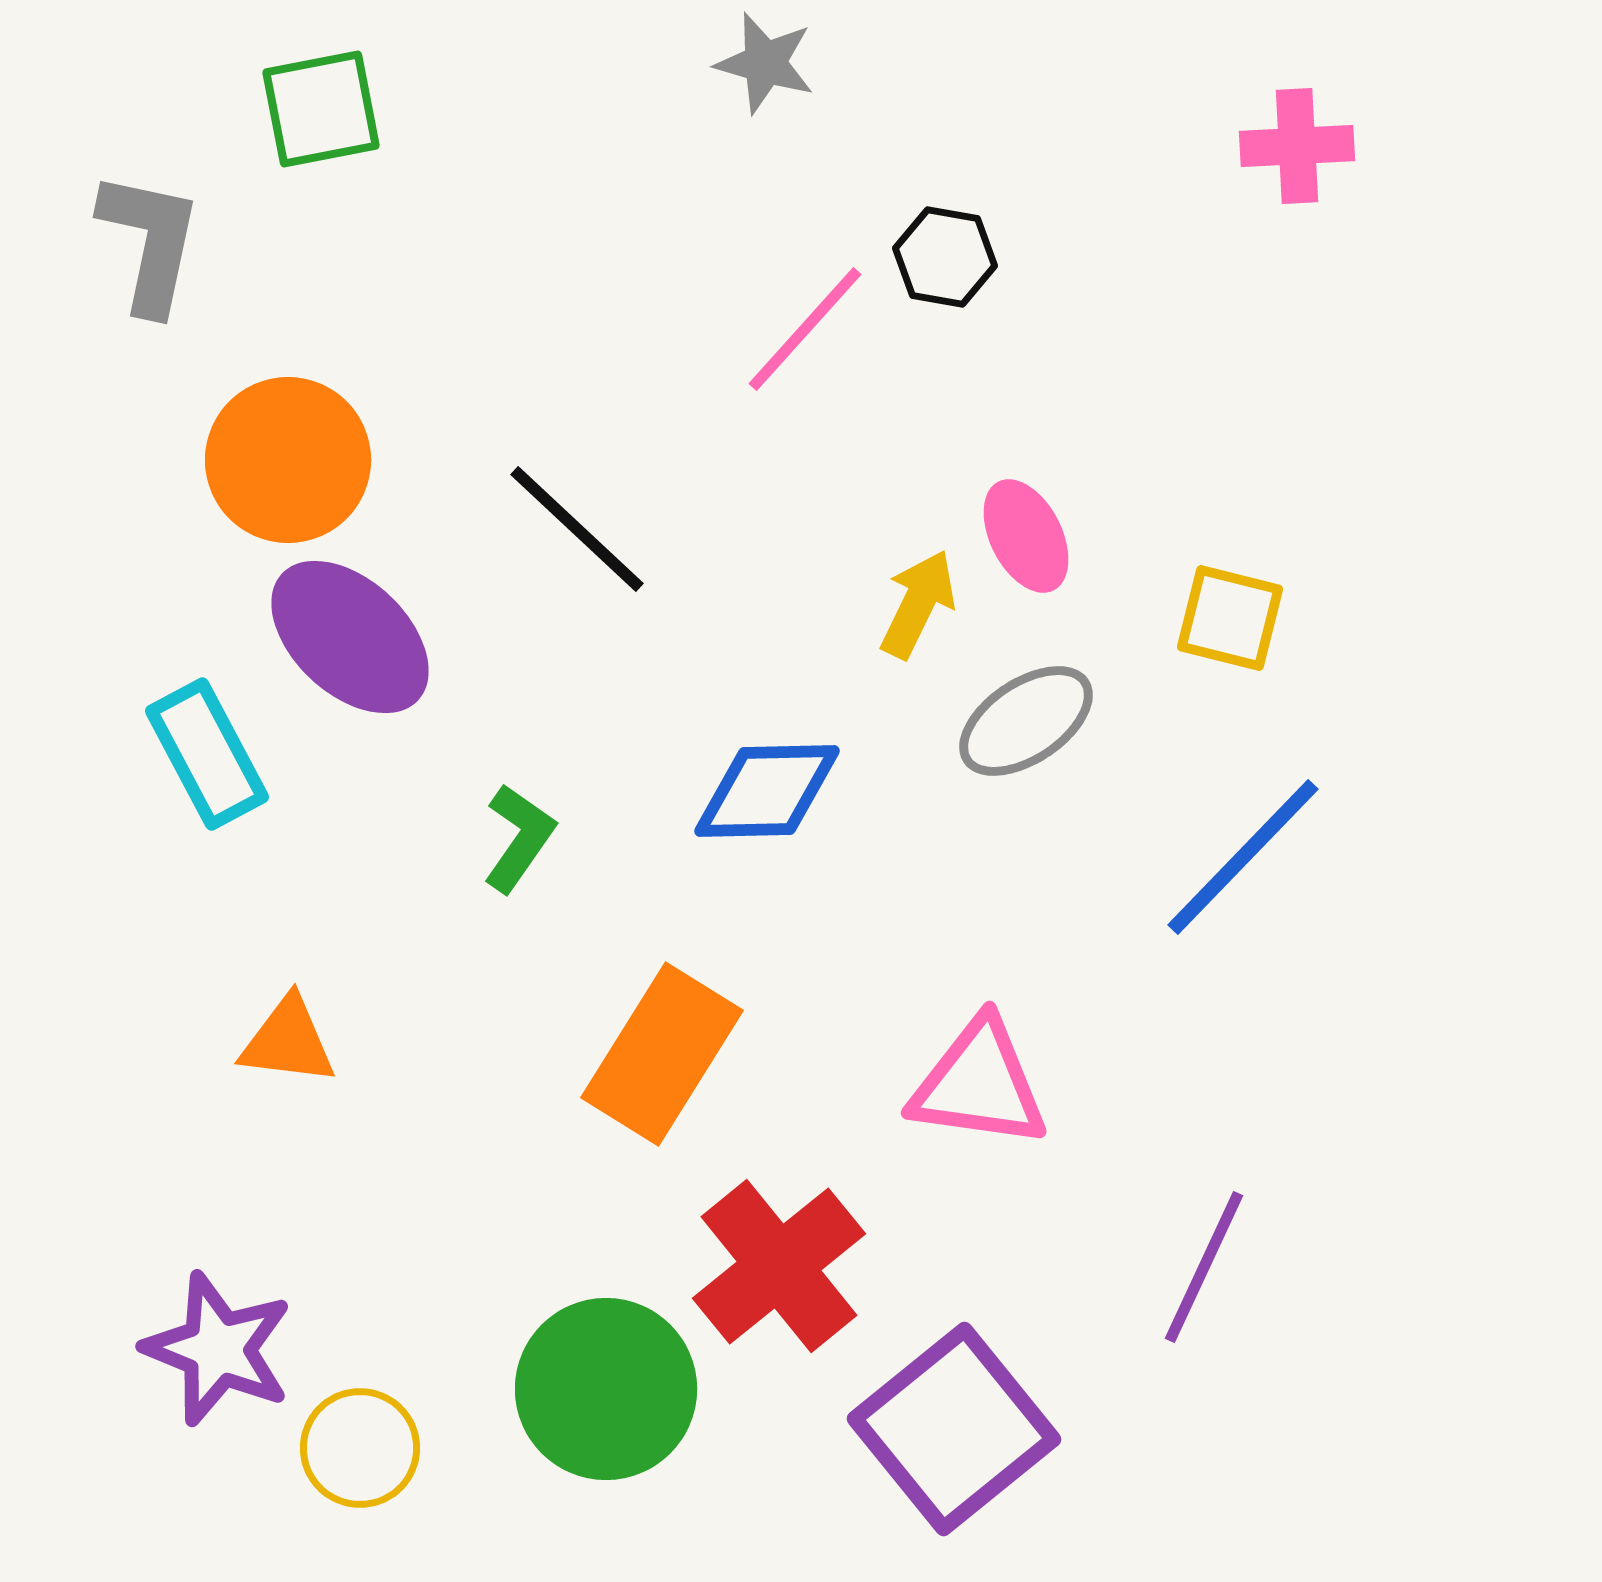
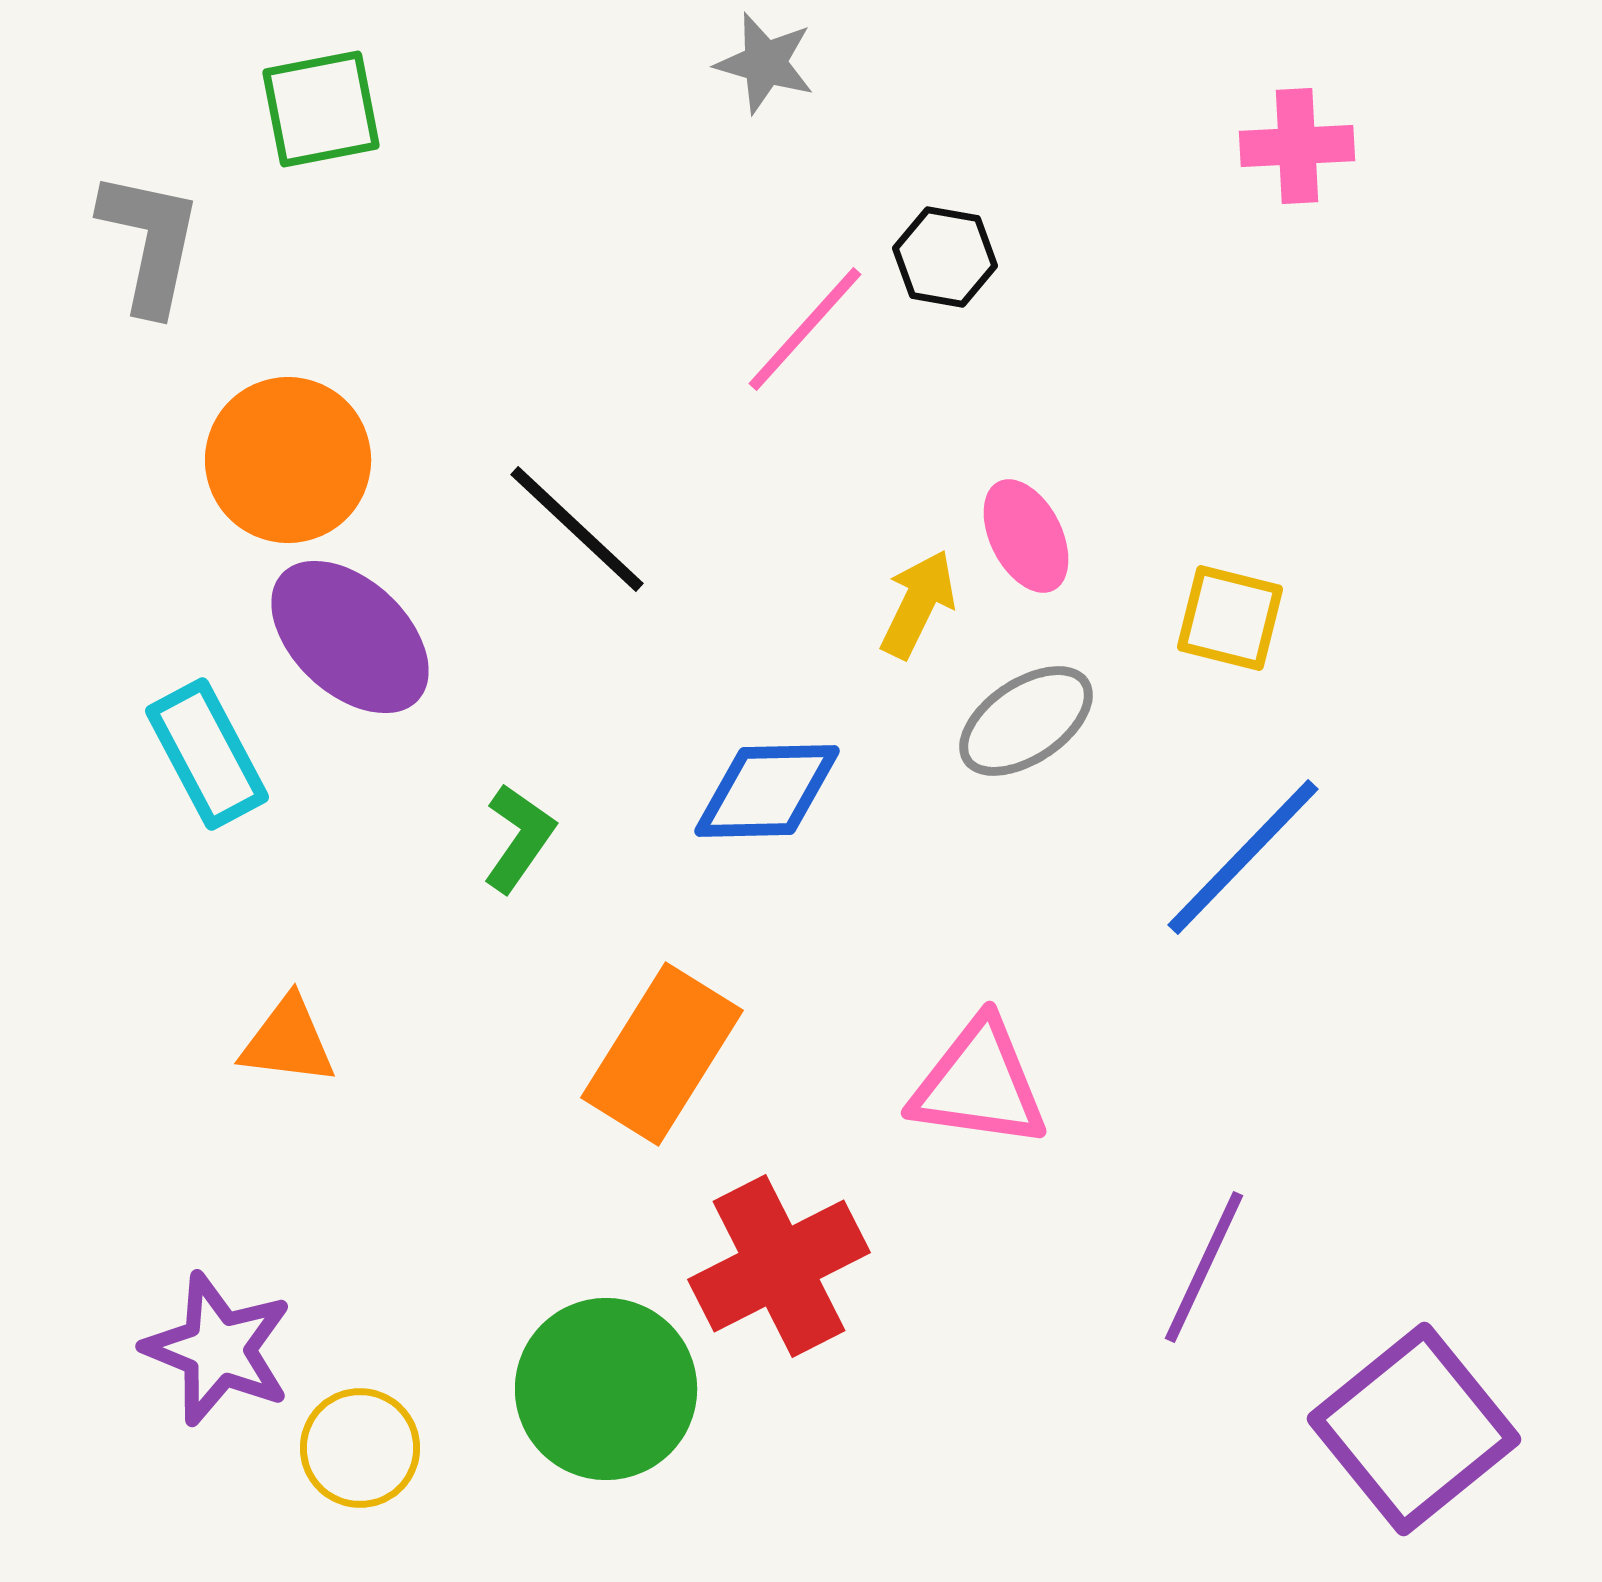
red cross: rotated 12 degrees clockwise
purple square: moved 460 px right
